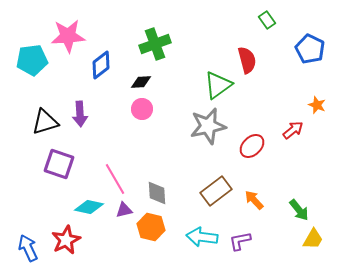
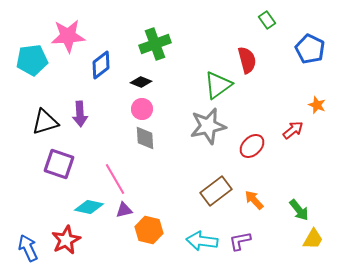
black diamond: rotated 25 degrees clockwise
gray diamond: moved 12 px left, 55 px up
orange hexagon: moved 2 px left, 3 px down
cyan arrow: moved 4 px down
